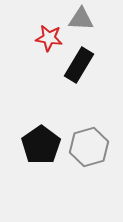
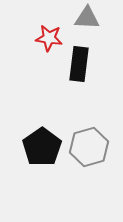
gray triangle: moved 6 px right, 1 px up
black rectangle: moved 1 px up; rotated 24 degrees counterclockwise
black pentagon: moved 1 px right, 2 px down
